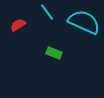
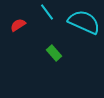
green rectangle: rotated 28 degrees clockwise
